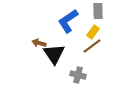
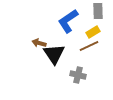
yellow rectangle: rotated 24 degrees clockwise
brown line: moved 3 px left; rotated 12 degrees clockwise
